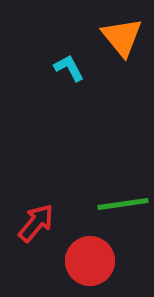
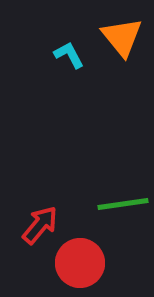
cyan L-shape: moved 13 px up
red arrow: moved 4 px right, 2 px down
red circle: moved 10 px left, 2 px down
